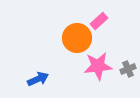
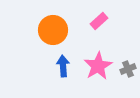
orange circle: moved 24 px left, 8 px up
pink star: rotated 24 degrees counterclockwise
blue arrow: moved 25 px right, 13 px up; rotated 70 degrees counterclockwise
